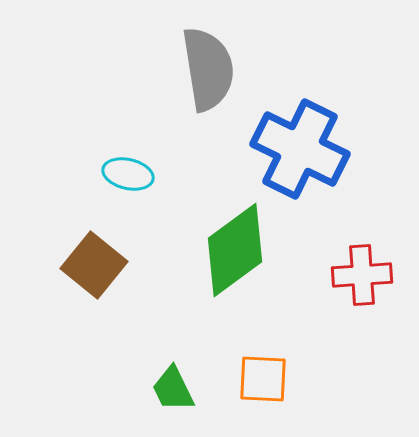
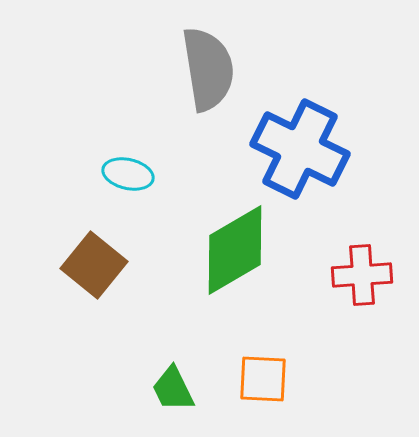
green diamond: rotated 6 degrees clockwise
